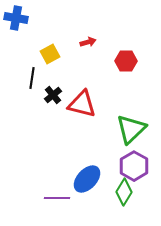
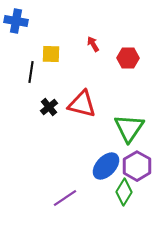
blue cross: moved 3 px down
red arrow: moved 5 px right, 2 px down; rotated 105 degrees counterclockwise
yellow square: moved 1 px right; rotated 30 degrees clockwise
red hexagon: moved 2 px right, 3 px up
black line: moved 1 px left, 6 px up
black cross: moved 4 px left, 12 px down
green triangle: moved 2 px left, 1 px up; rotated 12 degrees counterclockwise
purple hexagon: moved 3 px right
blue ellipse: moved 19 px right, 13 px up
purple line: moved 8 px right; rotated 35 degrees counterclockwise
